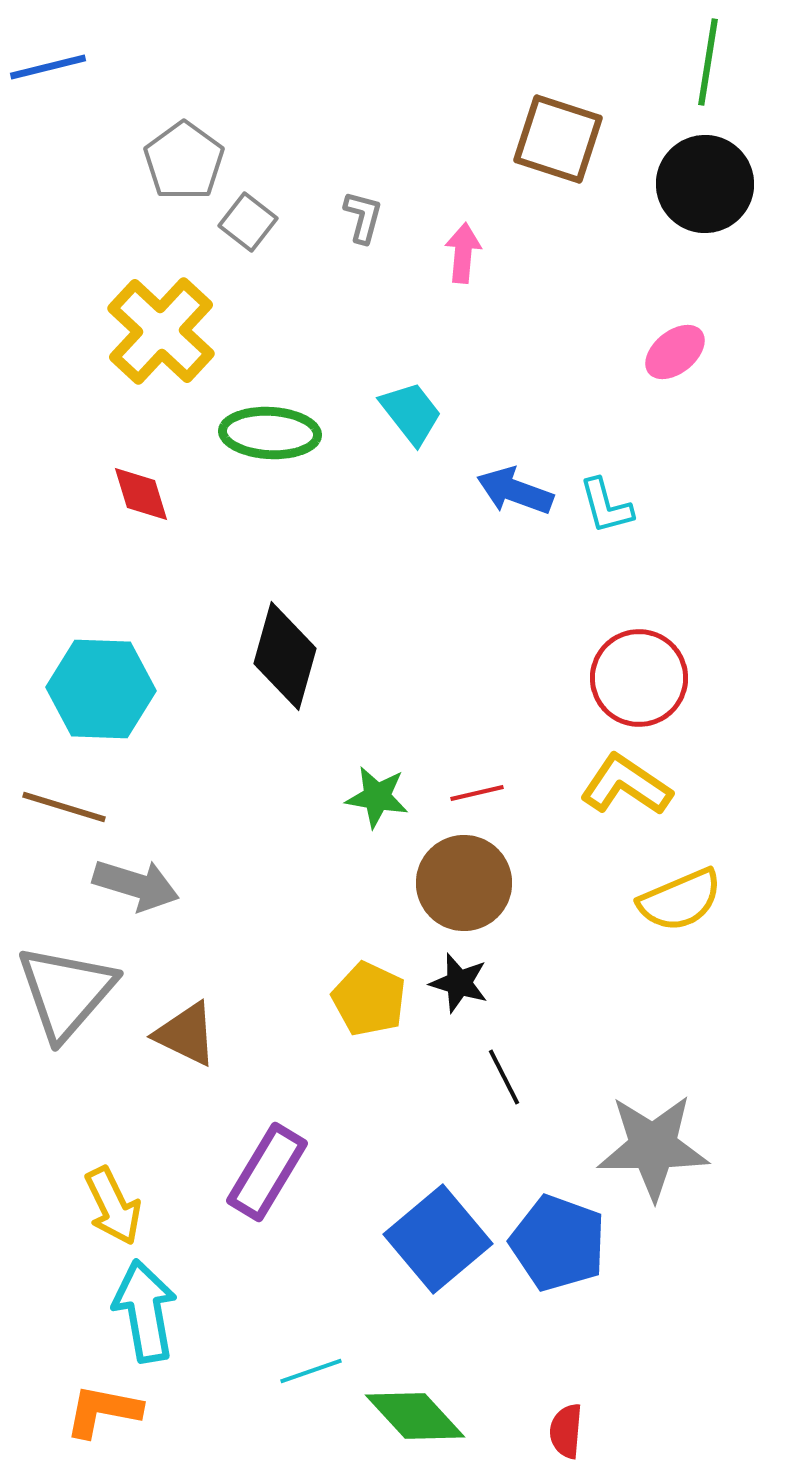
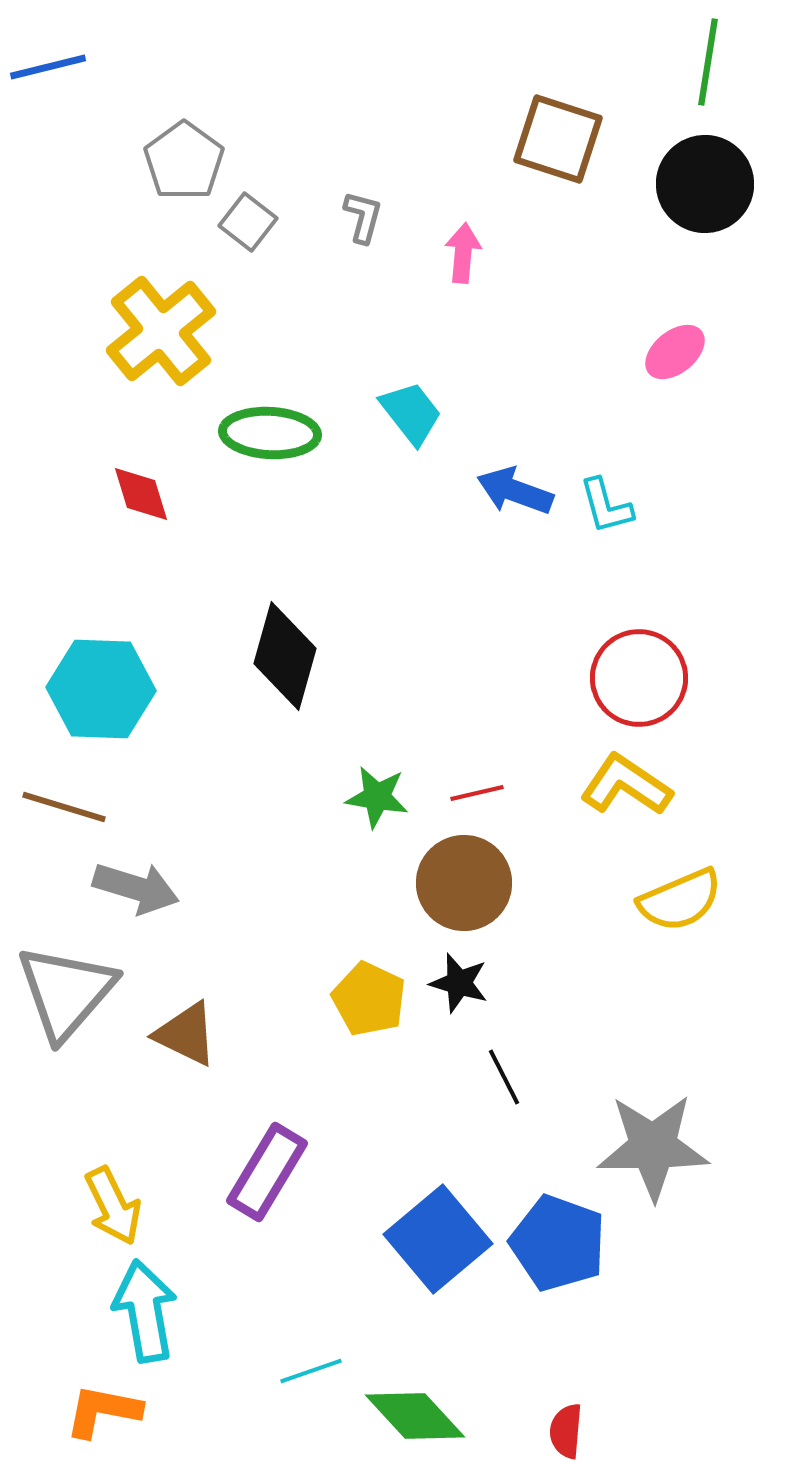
yellow cross: rotated 8 degrees clockwise
gray arrow: moved 3 px down
